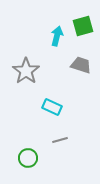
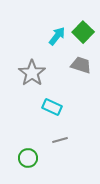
green square: moved 6 px down; rotated 30 degrees counterclockwise
cyan arrow: rotated 24 degrees clockwise
gray star: moved 6 px right, 2 px down
